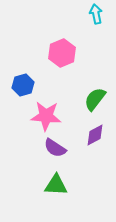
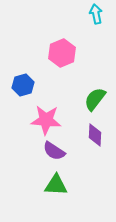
pink star: moved 4 px down
purple diamond: rotated 60 degrees counterclockwise
purple semicircle: moved 1 px left, 3 px down
